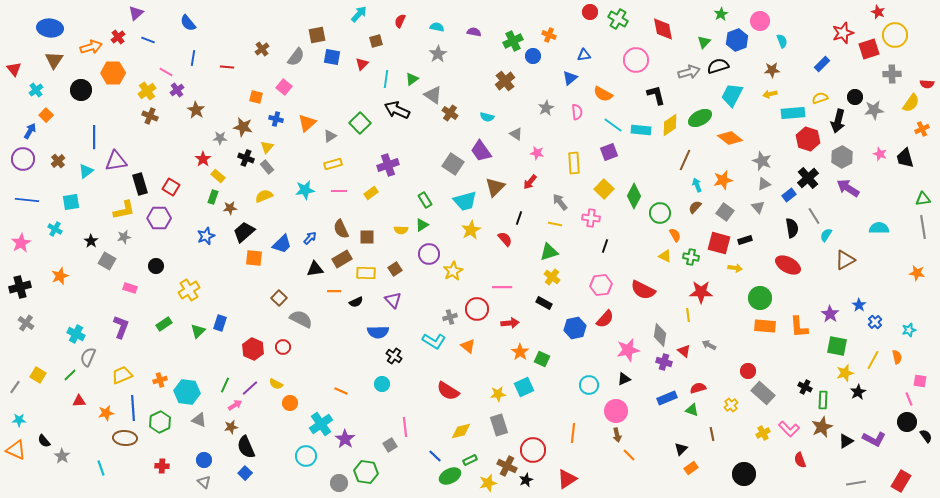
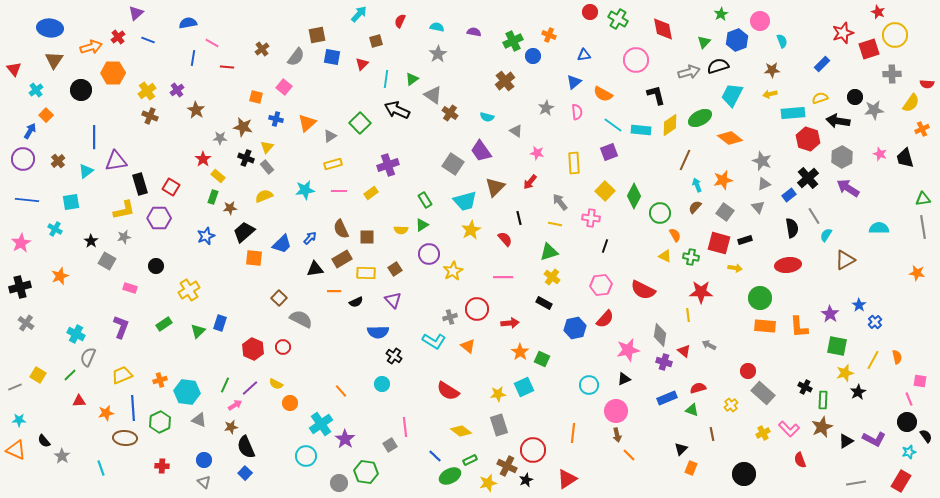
blue semicircle at (188, 23): rotated 120 degrees clockwise
pink line at (166, 72): moved 46 px right, 29 px up
blue triangle at (570, 78): moved 4 px right, 4 px down
black arrow at (838, 121): rotated 85 degrees clockwise
gray triangle at (516, 134): moved 3 px up
yellow square at (604, 189): moved 1 px right, 2 px down
black line at (519, 218): rotated 32 degrees counterclockwise
red ellipse at (788, 265): rotated 35 degrees counterclockwise
pink line at (502, 287): moved 1 px right, 10 px up
cyan star at (909, 330): moved 122 px down
gray line at (15, 387): rotated 32 degrees clockwise
orange line at (341, 391): rotated 24 degrees clockwise
yellow diamond at (461, 431): rotated 50 degrees clockwise
orange rectangle at (691, 468): rotated 32 degrees counterclockwise
